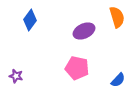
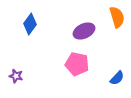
blue diamond: moved 4 px down
pink pentagon: moved 4 px up
blue semicircle: moved 1 px left, 2 px up
